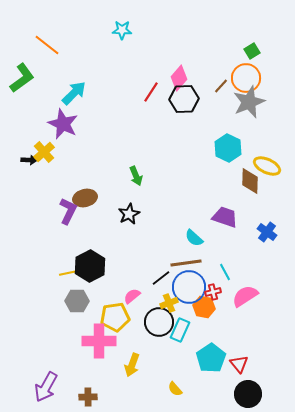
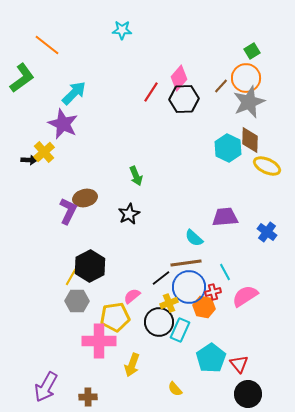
brown diamond at (250, 181): moved 41 px up
purple trapezoid at (225, 217): rotated 24 degrees counterclockwise
yellow line at (68, 273): moved 3 px right, 4 px down; rotated 48 degrees counterclockwise
